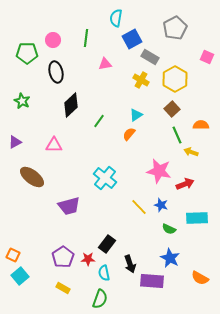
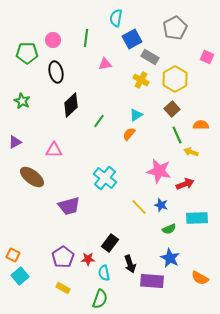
pink triangle at (54, 145): moved 5 px down
green semicircle at (169, 229): rotated 48 degrees counterclockwise
black rectangle at (107, 244): moved 3 px right, 1 px up
